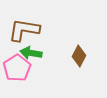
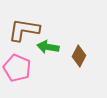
green arrow: moved 17 px right, 6 px up
pink pentagon: rotated 16 degrees counterclockwise
